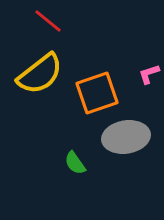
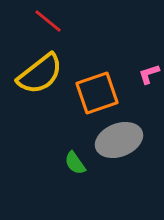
gray ellipse: moved 7 px left, 3 px down; rotated 12 degrees counterclockwise
